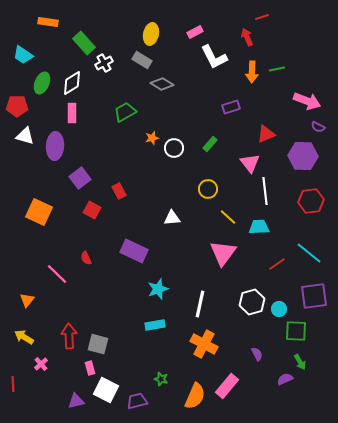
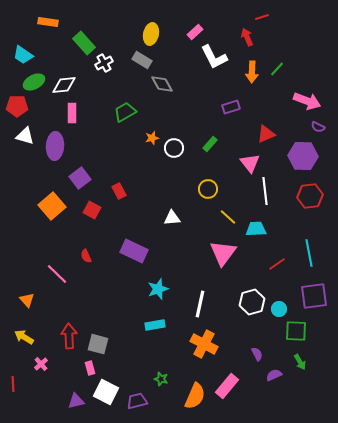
pink rectangle at (195, 32): rotated 14 degrees counterclockwise
green line at (277, 69): rotated 35 degrees counterclockwise
green ellipse at (42, 83): moved 8 px left, 1 px up; rotated 40 degrees clockwise
white diamond at (72, 83): moved 8 px left, 2 px down; rotated 25 degrees clockwise
gray diamond at (162, 84): rotated 30 degrees clockwise
red hexagon at (311, 201): moved 1 px left, 5 px up
orange square at (39, 212): moved 13 px right, 6 px up; rotated 24 degrees clockwise
cyan trapezoid at (259, 227): moved 3 px left, 2 px down
cyan line at (309, 253): rotated 40 degrees clockwise
red semicircle at (86, 258): moved 2 px up
orange triangle at (27, 300): rotated 21 degrees counterclockwise
purple semicircle at (285, 379): moved 11 px left, 4 px up
white square at (106, 390): moved 2 px down
